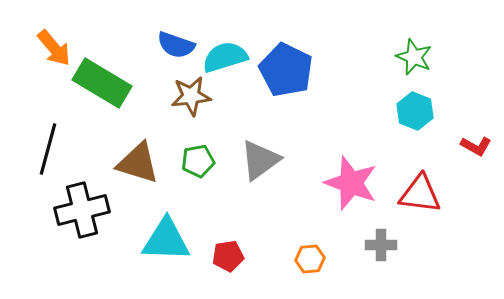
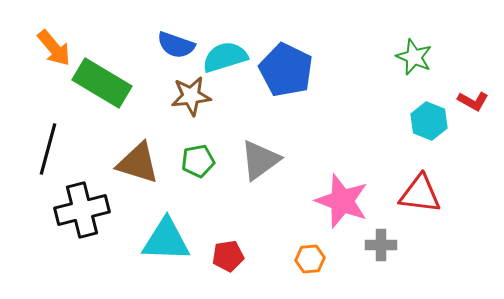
cyan hexagon: moved 14 px right, 10 px down
red L-shape: moved 3 px left, 45 px up
pink star: moved 9 px left, 18 px down
